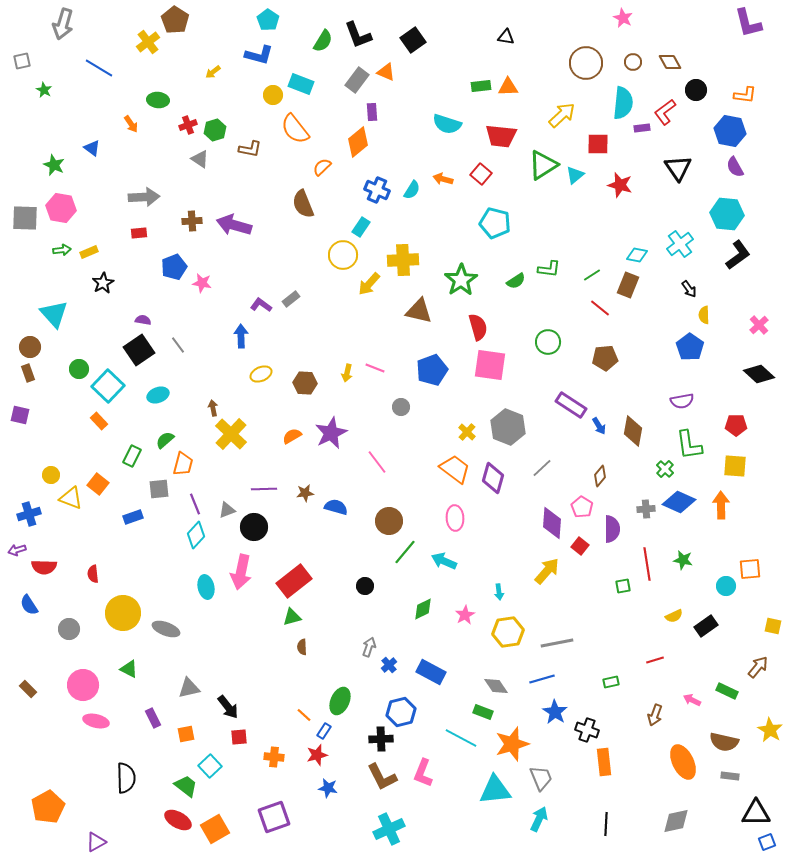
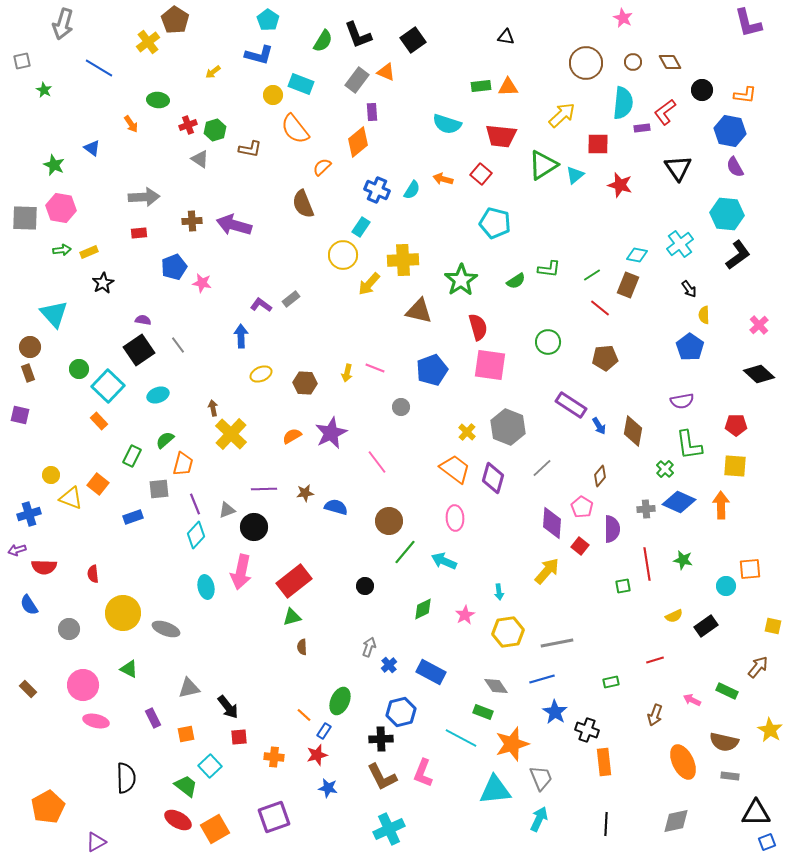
black circle at (696, 90): moved 6 px right
